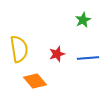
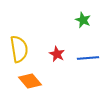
green star: rotated 21 degrees counterclockwise
red star: rotated 28 degrees counterclockwise
orange diamond: moved 5 px left
